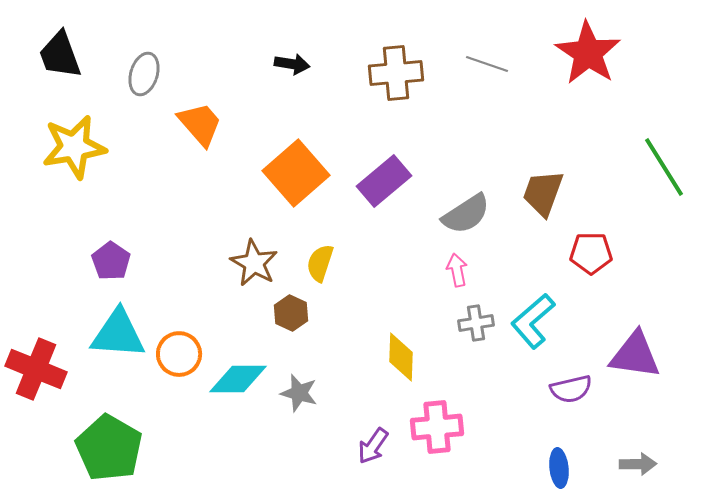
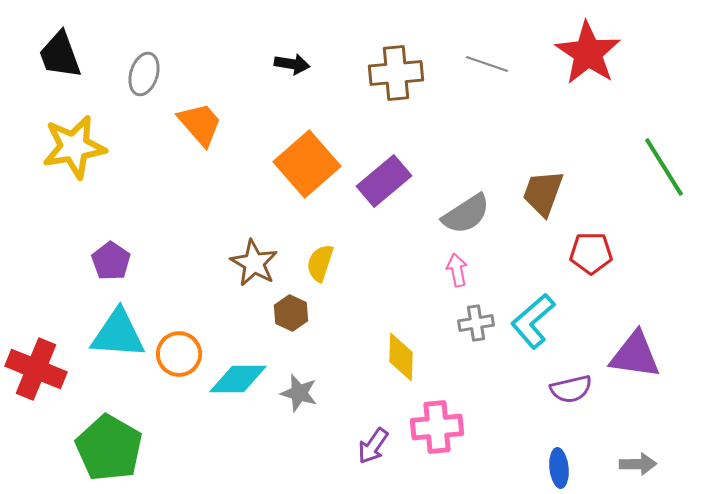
orange square: moved 11 px right, 9 px up
